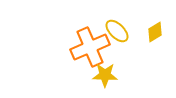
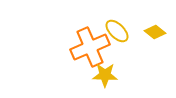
yellow diamond: rotated 70 degrees clockwise
